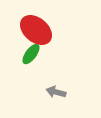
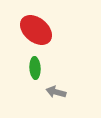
green ellipse: moved 4 px right, 14 px down; rotated 40 degrees counterclockwise
